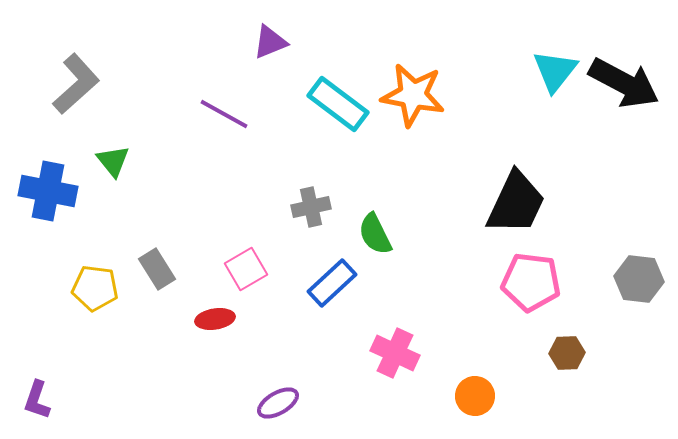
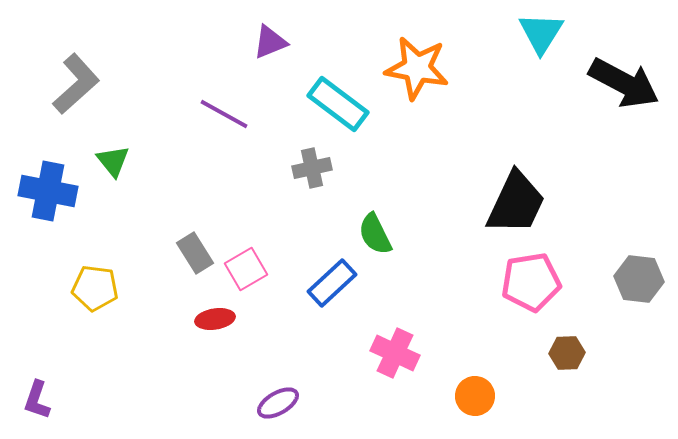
cyan triangle: moved 14 px left, 38 px up; rotated 6 degrees counterclockwise
orange star: moved 4 px right, 27 px up
gray cross: moved 1 px right, 39 px up
gray rectangle: moved 38 px right, 16 px up
pink pentagon: rotated 16 degrees counterclockwise
